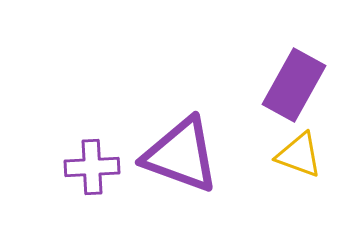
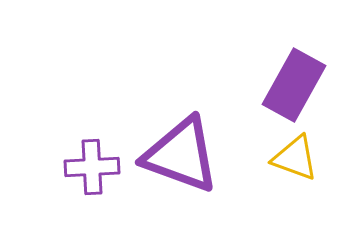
yellow triangle: moved 4 px left, 3 px down
